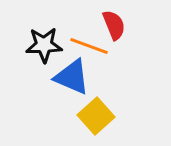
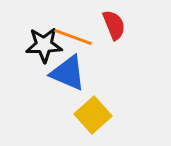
orange line: moved 16 px left, 9 px up
blue triangle: moved 4 px left, 4 px up
yellow square: moved 3 px left, 1 px up
